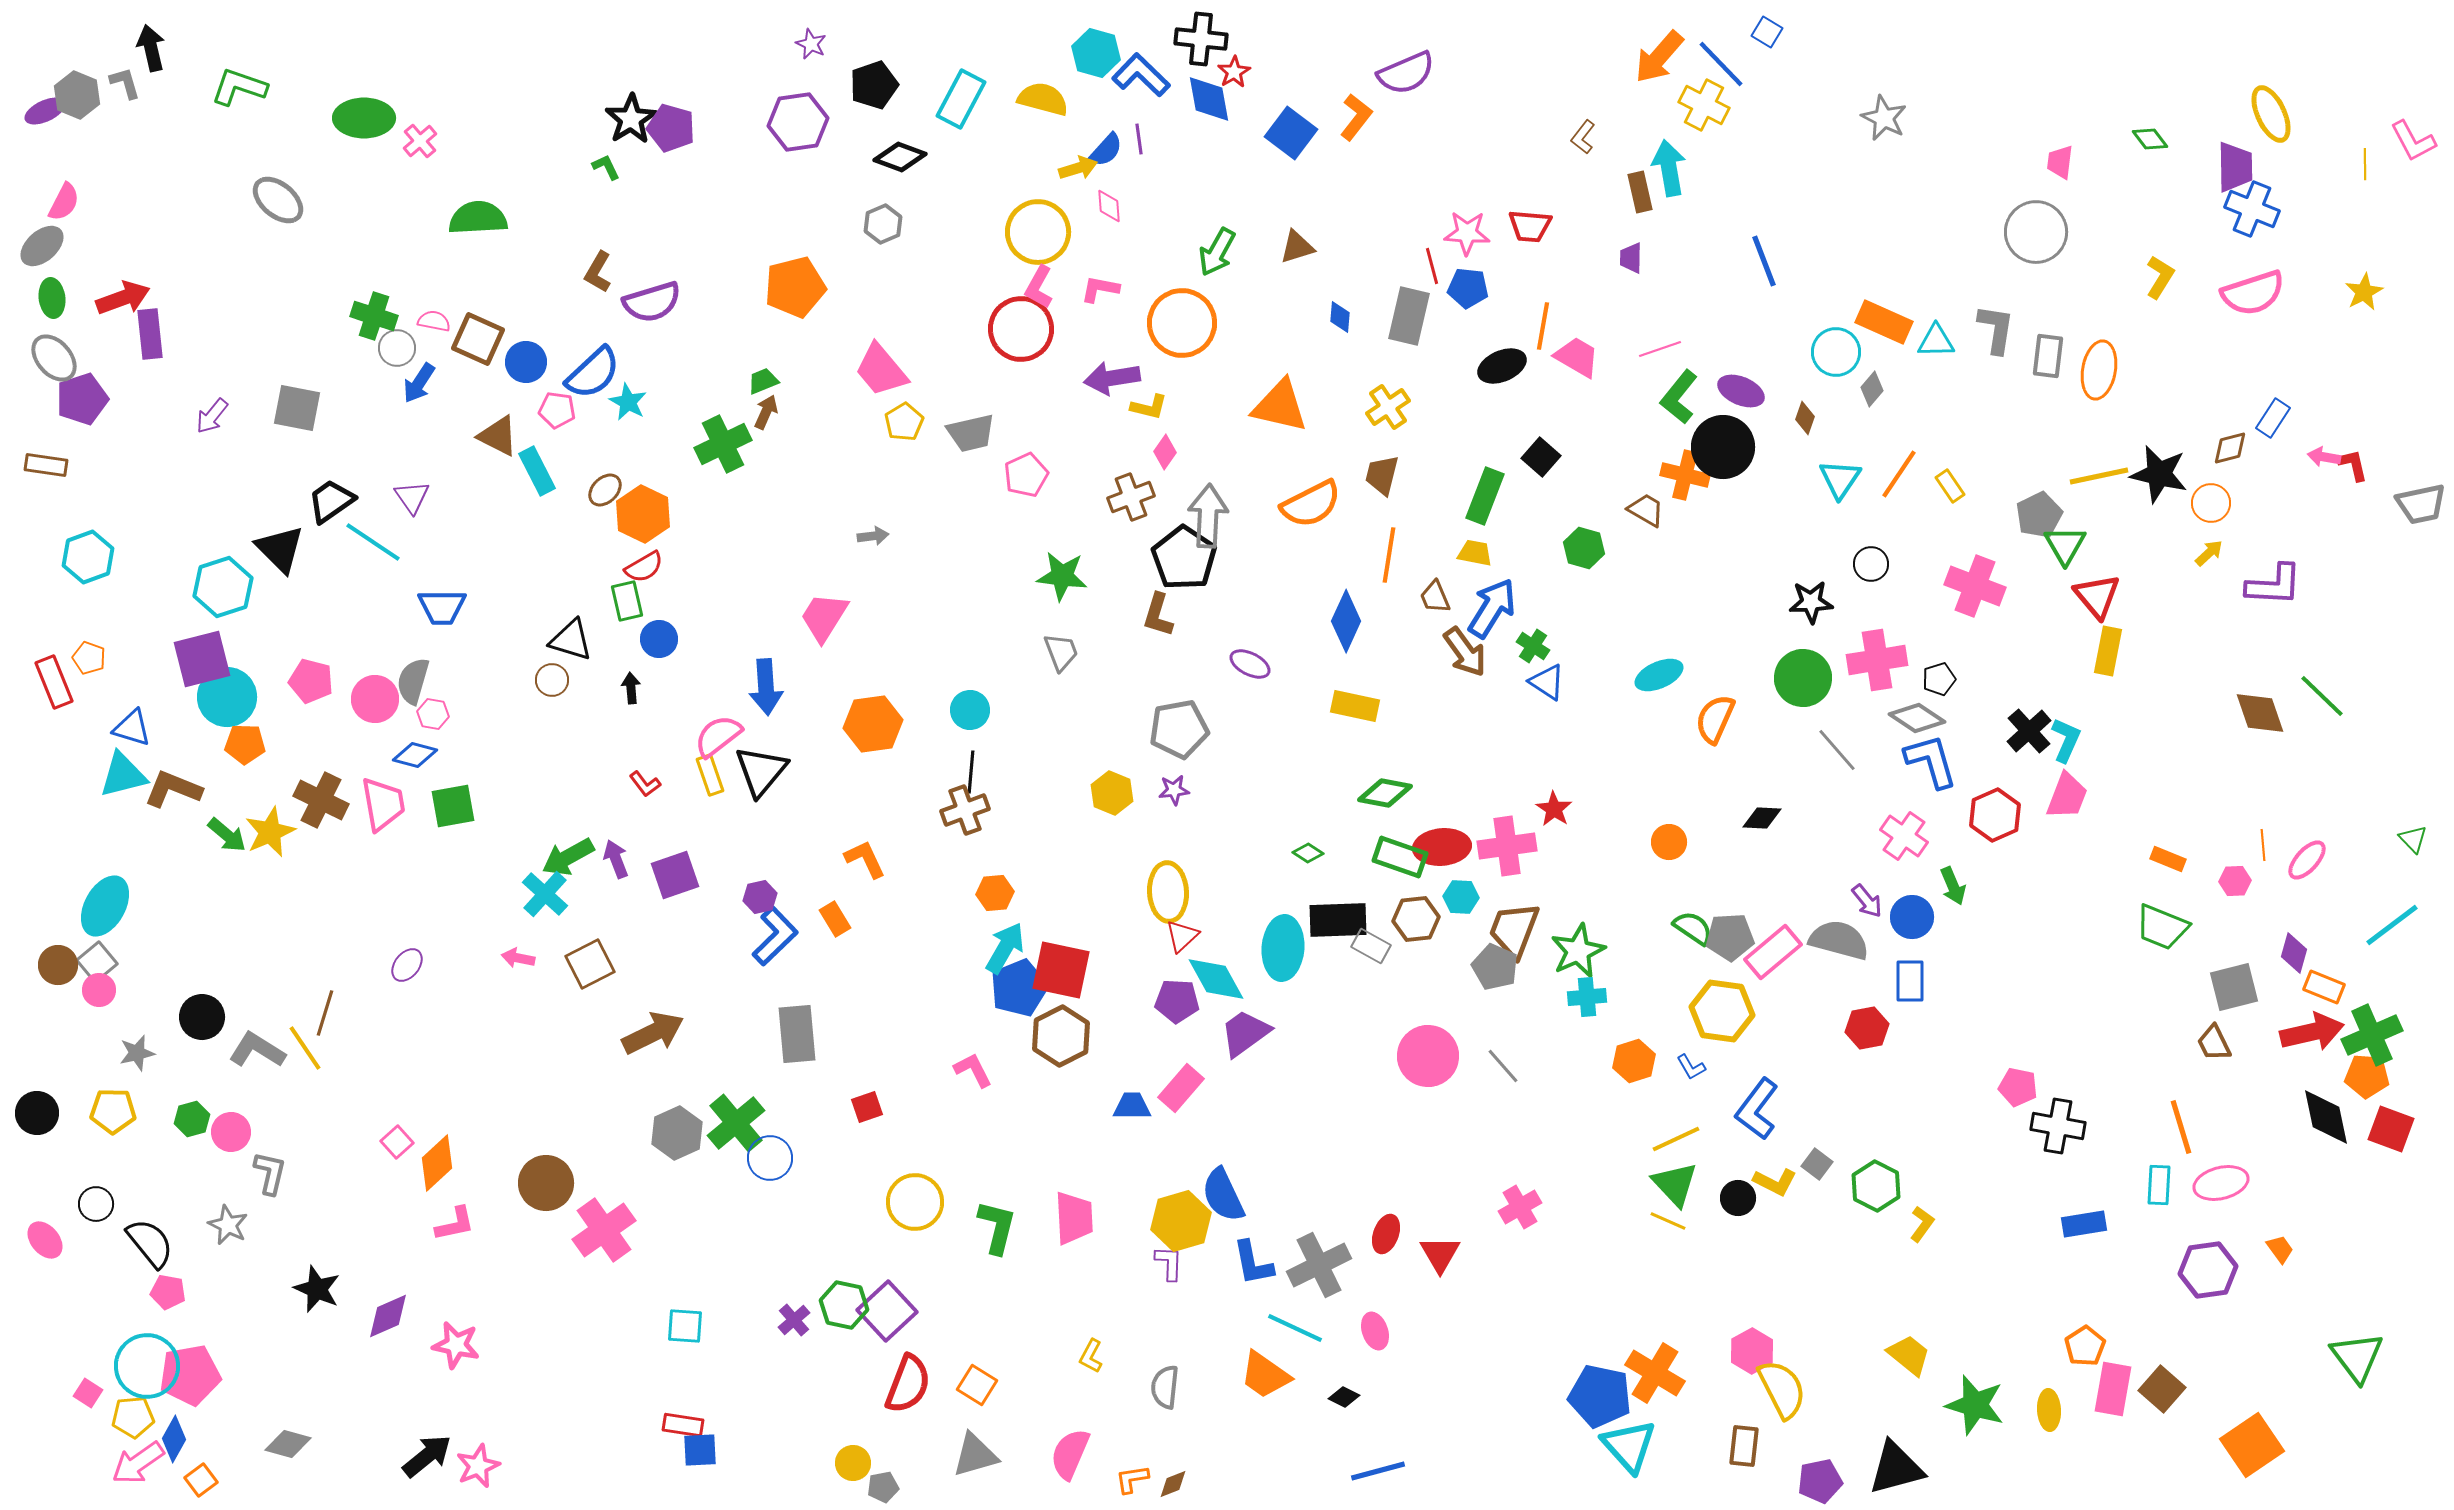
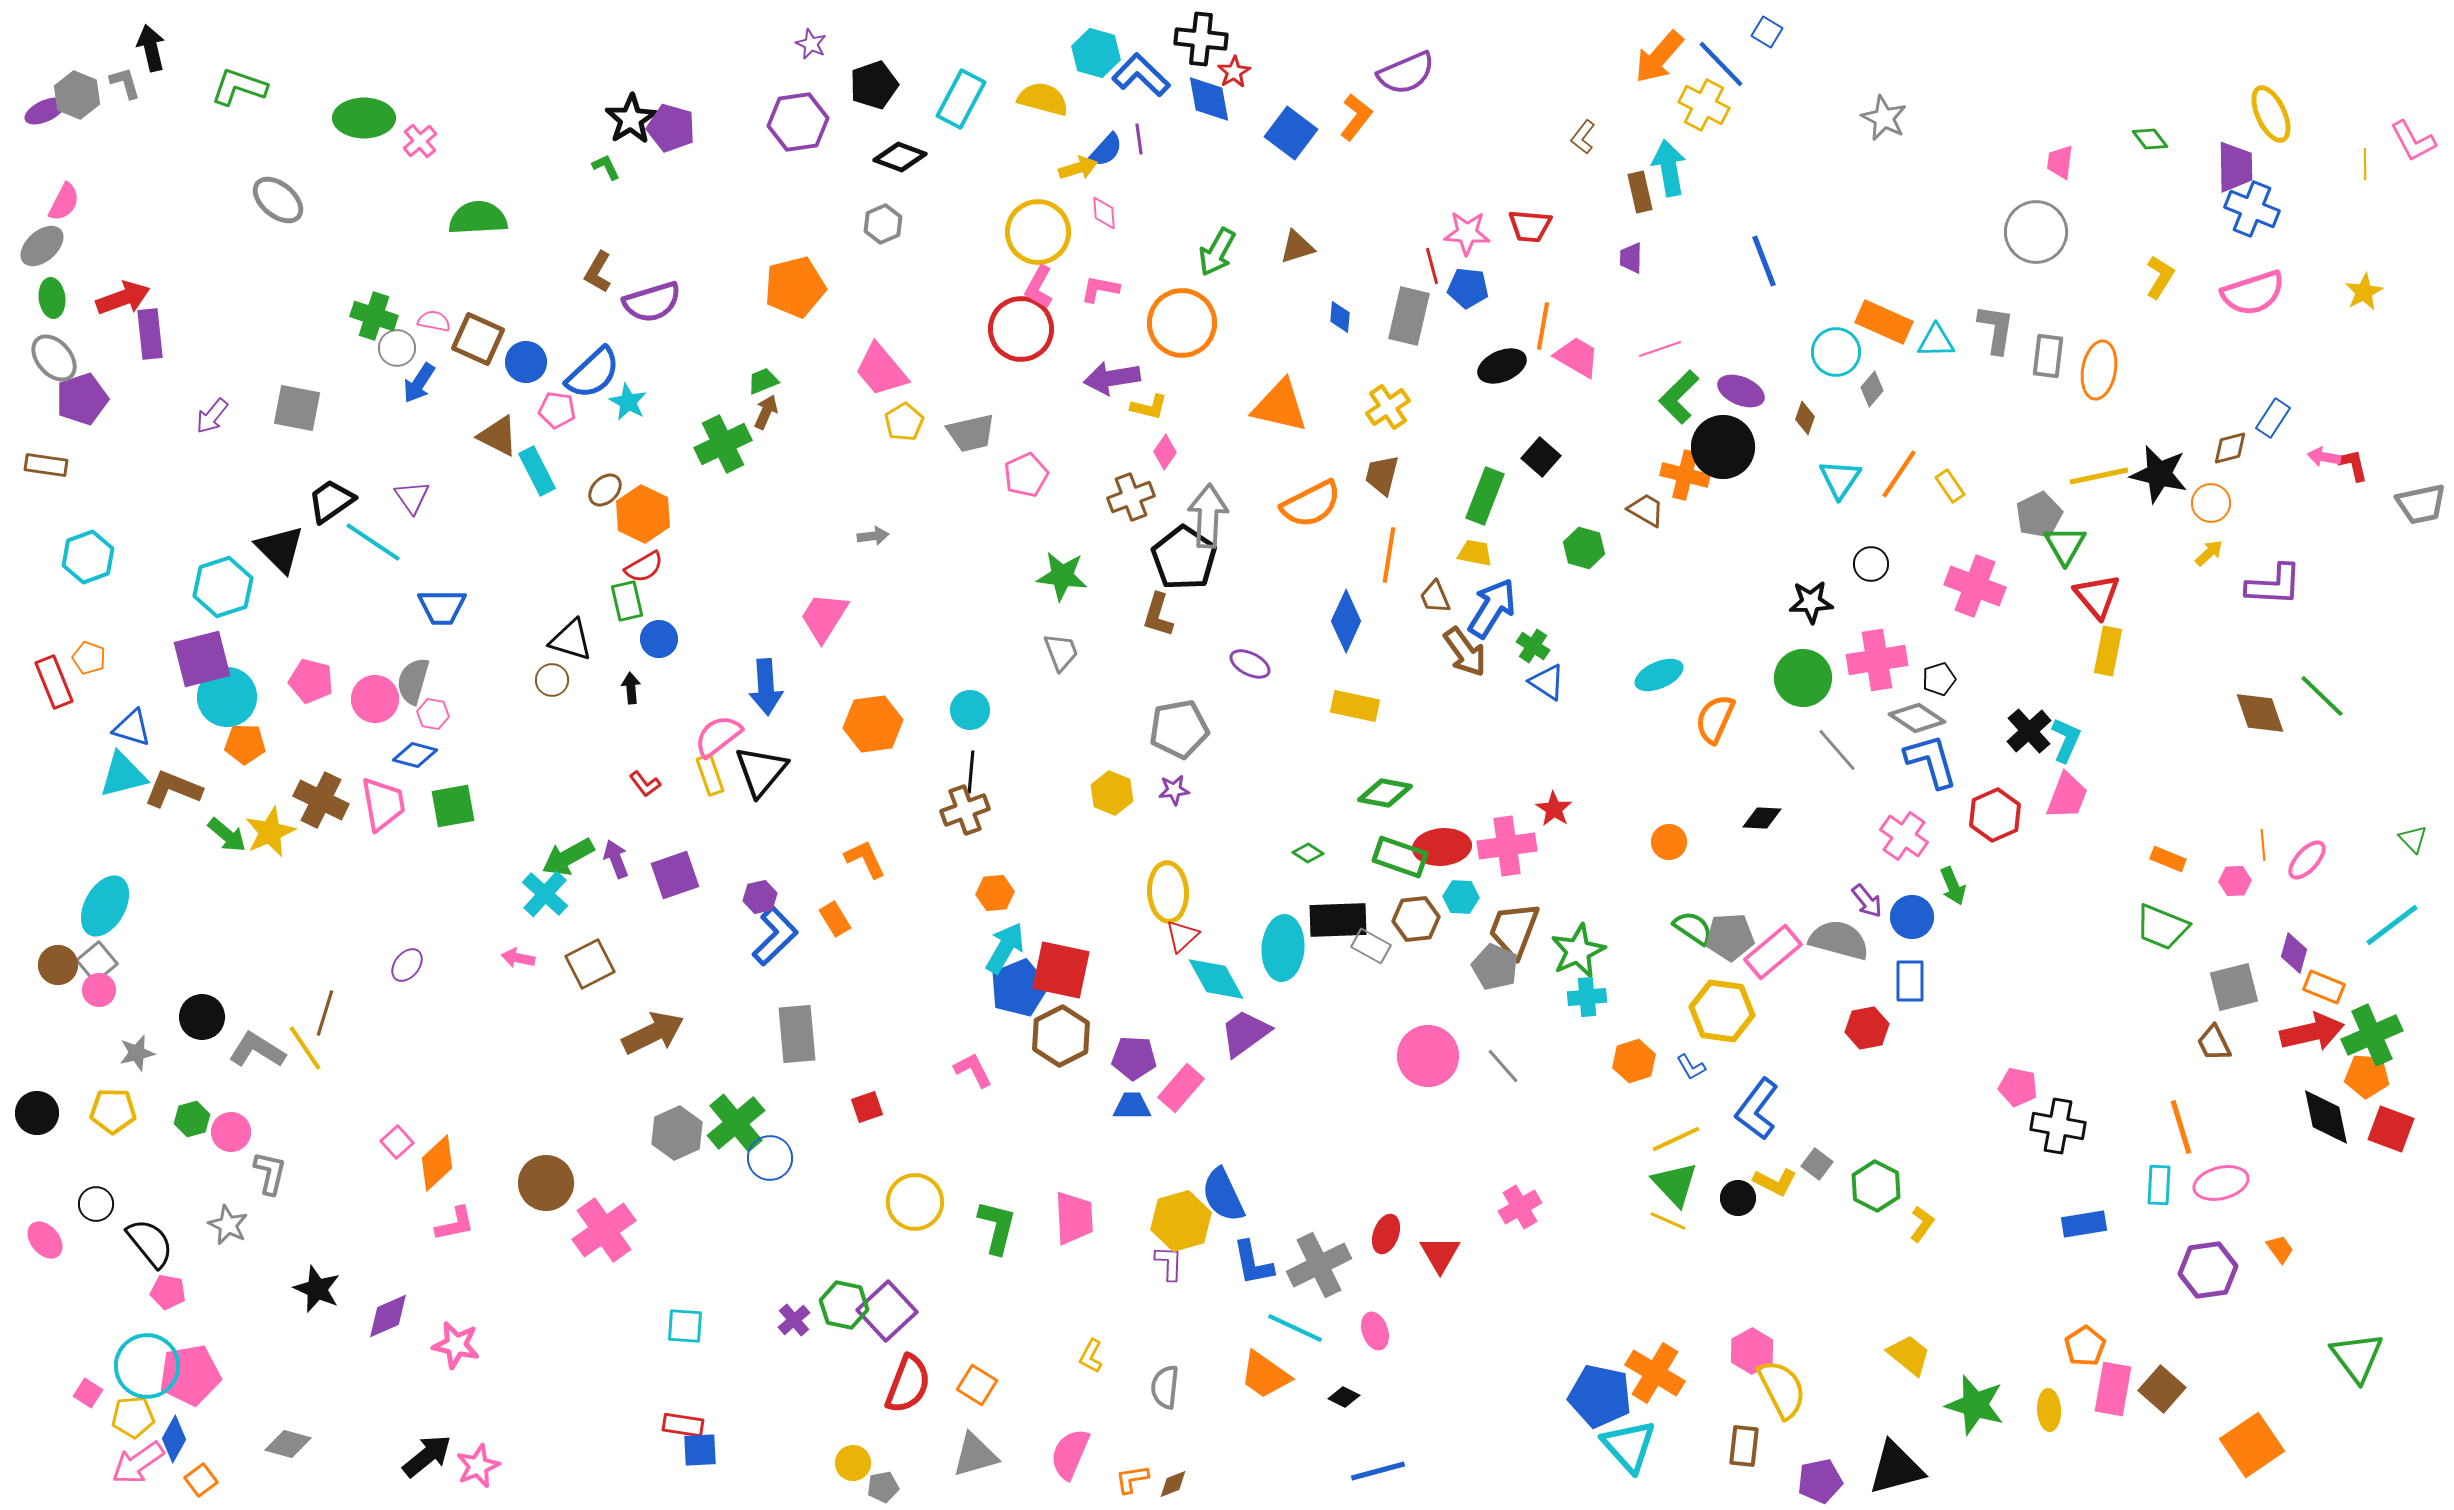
pink diamond at (1109, 206): moved 5 px left, 7 px down
green L-shape at (1679, 397): rotated 6 degrees clockwise
purple pentagon at (1177, 1001): moved 43 px left, 57 px down
